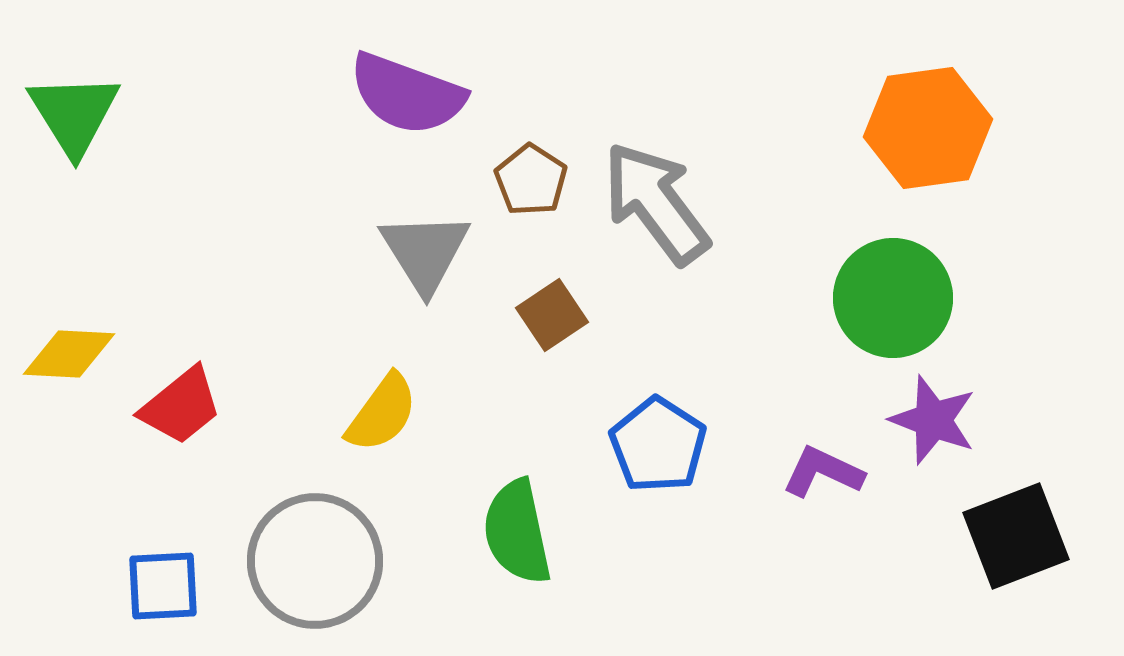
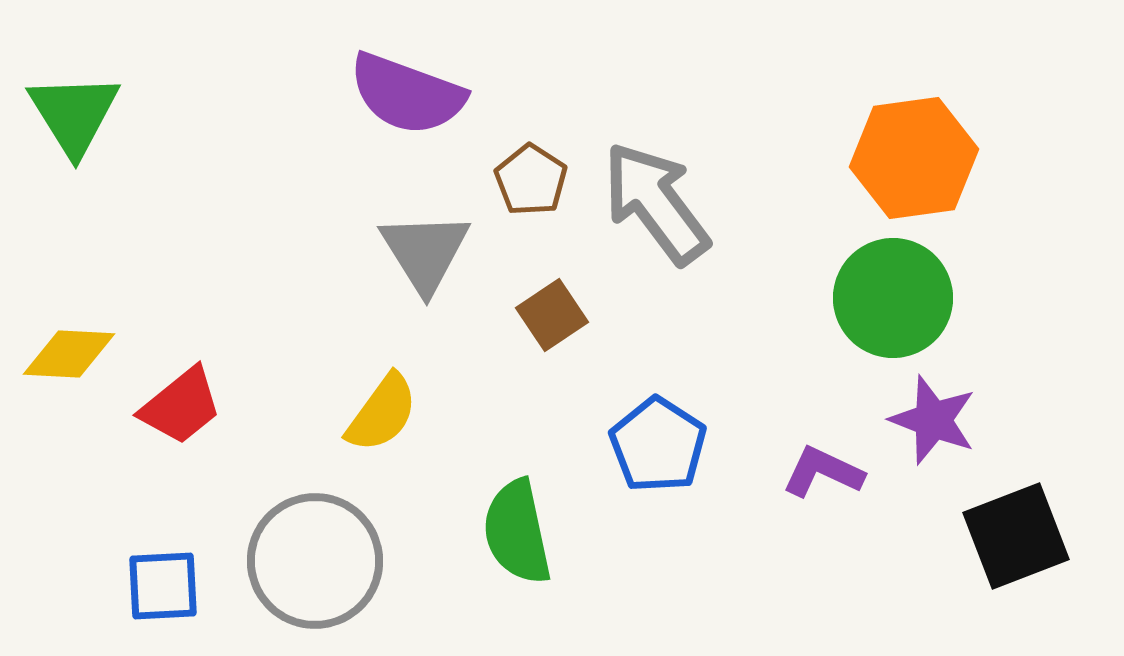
orange hexagon: moved 14 px left, 30 px down
